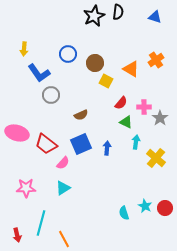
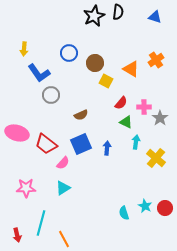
blue circle: moved 1 px right, 1 px up
